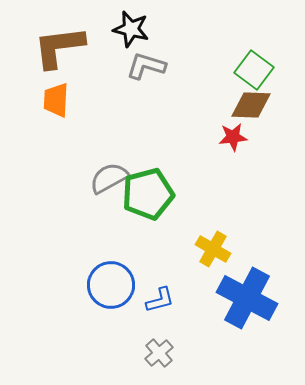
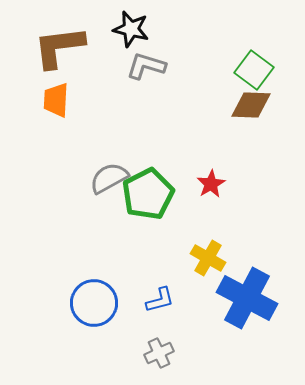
red star: moved 22 px left, 47 px down; rotated 24 degrees counterclockwise
green pentagon: rotated 12 degrees counterclockwise
yellow cross: moved 5 px left, 9 px down
blue circle: moved 17 px left, 18 px down
gray cross: rotated 16 degrees clockwise
